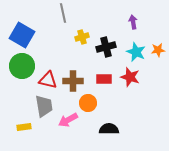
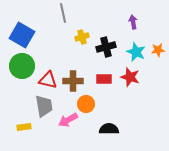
orange circle: moved 2 px left, 1 px down
